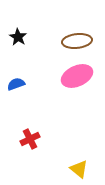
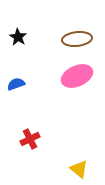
brown ellipse: moved 2 px up
